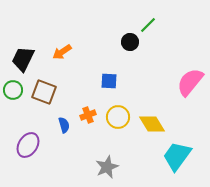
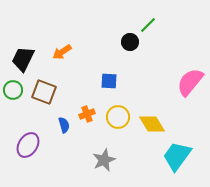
orange cross: moved 1 px left, 1 px up
gray star: moved 3 px left, 7 px up
